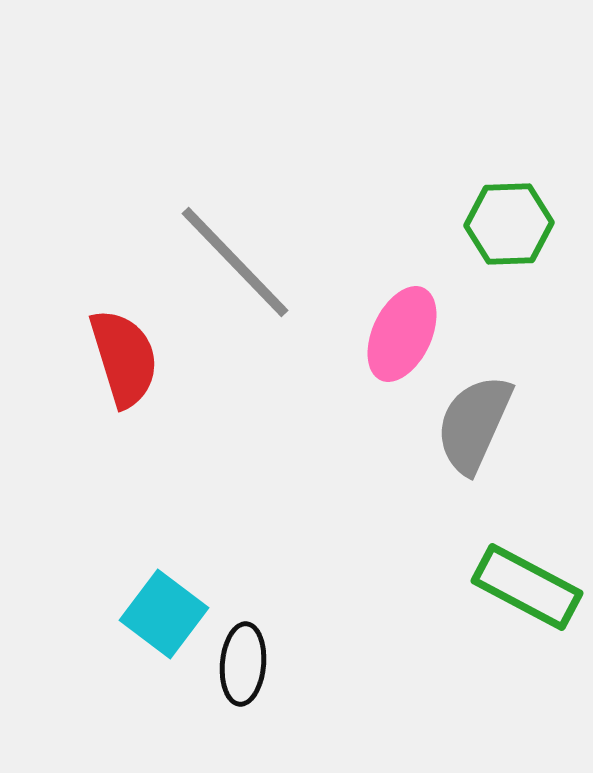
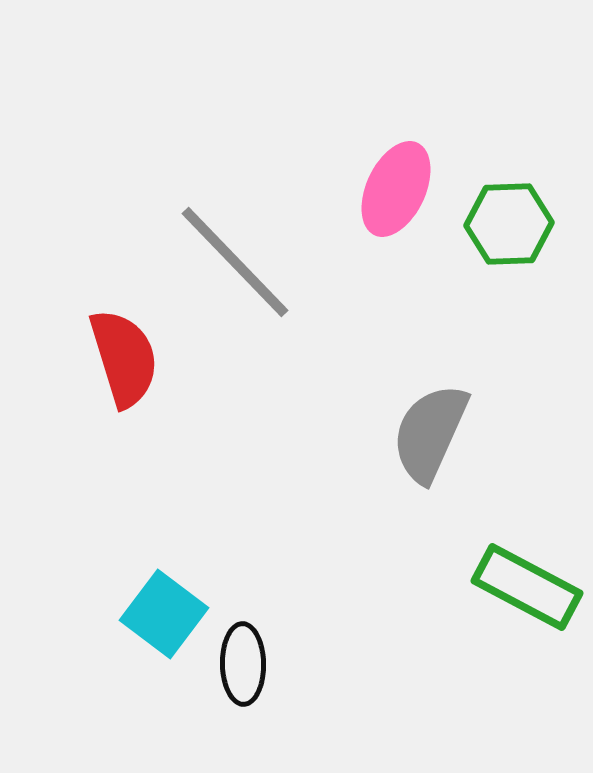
pink ellipse: moved 6 px left, 145 px up
gray semicircle: moved 44 px left, 9 px down
black ellipse: rotated 6 degrees counterclockwise
